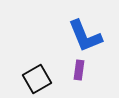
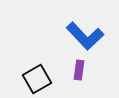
blue L-shape: rotated 21 degrees counterclockwise
